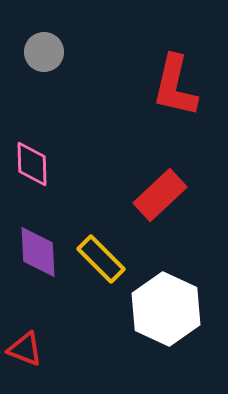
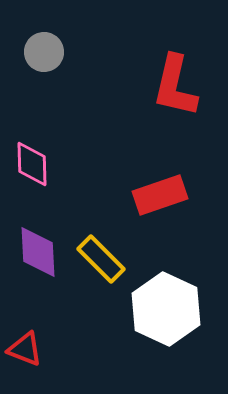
red rectangle: rotated 24 degrees clockwise
